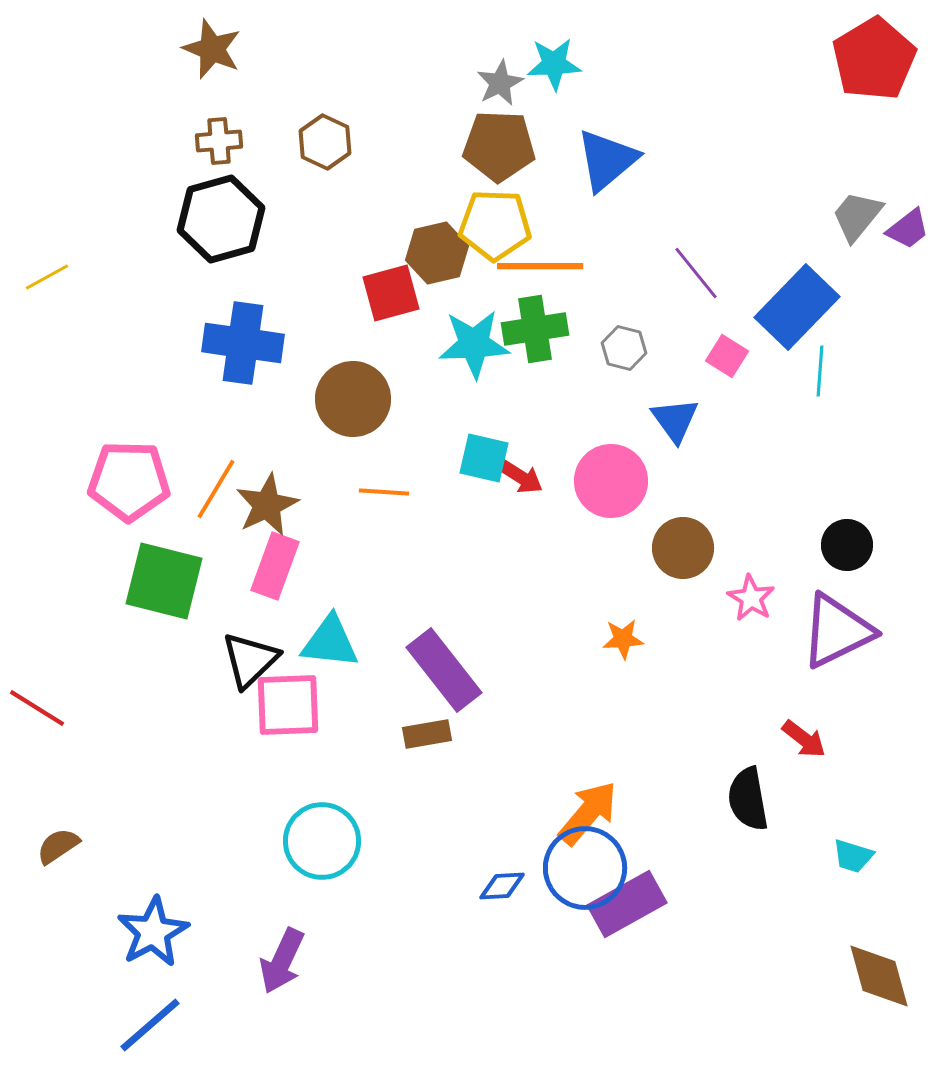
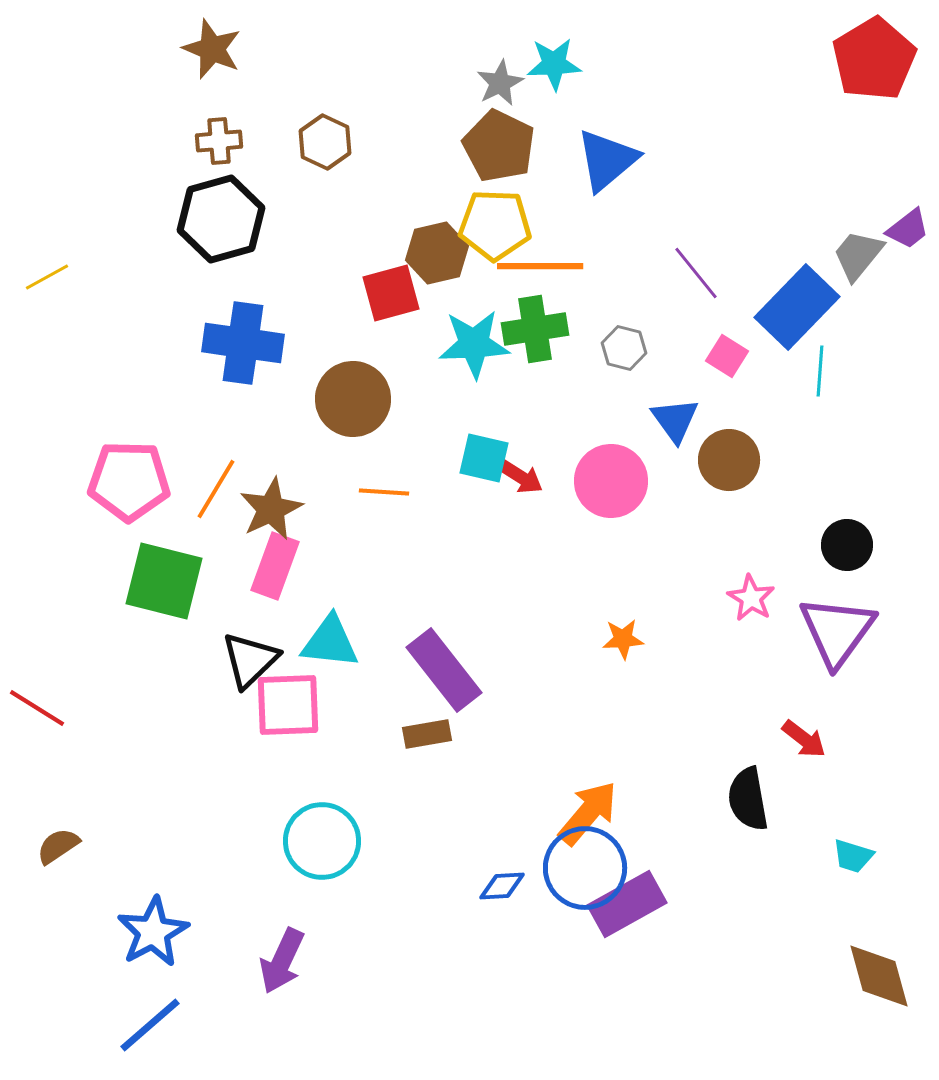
brown pentagon at (499, 146): rotated 24 degrees clockwise
gray trapezoid at (857, 216): moved 1 px right, 39 px down
brown star at (267, 505): moved 4 px right, 4 px down
brown circle at (683, 548): moved 46 px right, 88 px up
purple triangle at (837, 631): rotated 28 degrees counterclockwise
